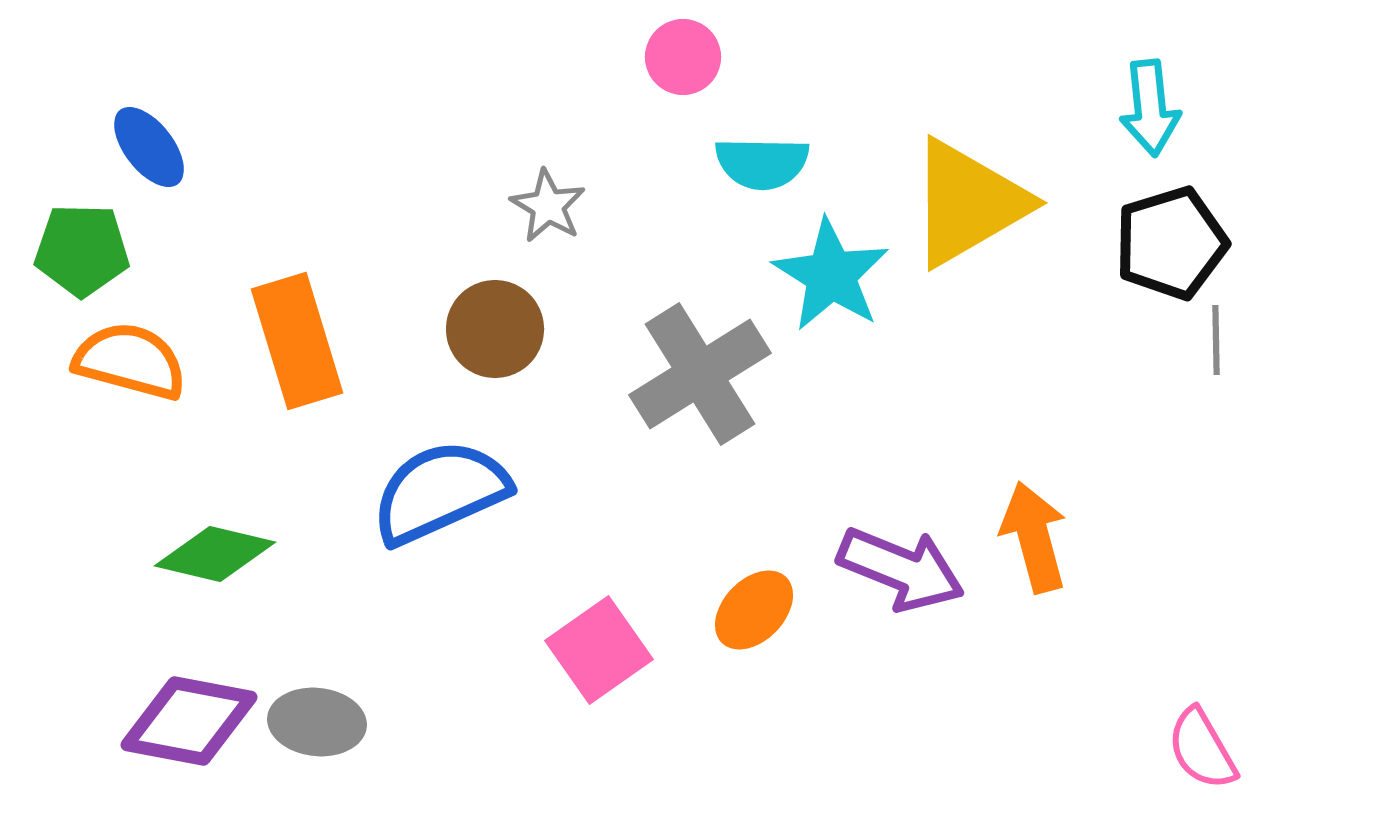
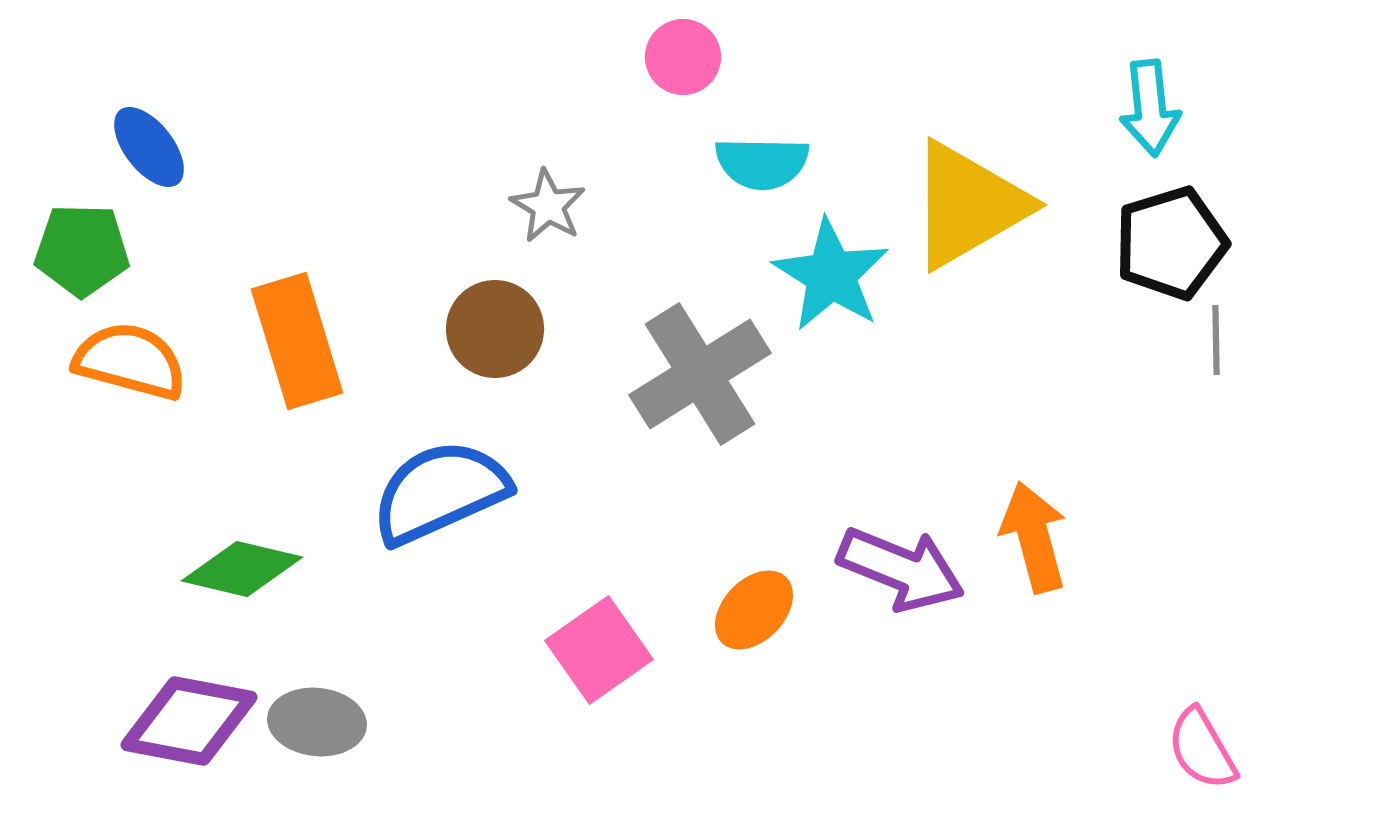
yellow triangle: moved 2 px down
green diamond: moved 27 px right, 15 px down
